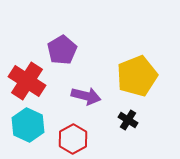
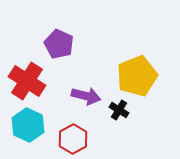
purple pentagon: moved 3 px left, 6 px up; rotated 16 degrees counterclockwise
black cross: moved 9 px left, 10 px up
